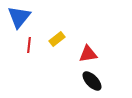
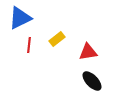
blue triangle: moved 1 px right, 1 px down; rotated 25 degrees clockwise
red triangle: moved 2 px up
